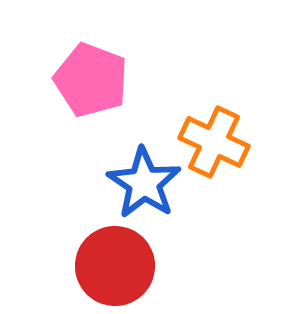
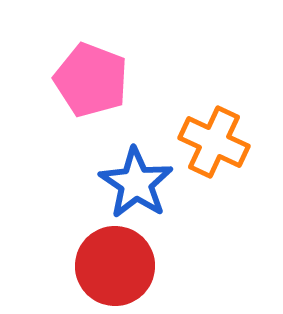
blue star: moved 8 px left
